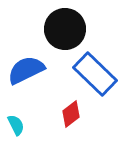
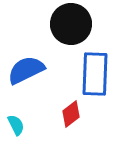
black circle: moved 6 px right, 5 px up
blue rectangle: rotated 48 degrees clockwise
